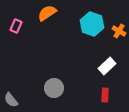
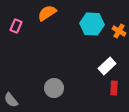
cyan hexagon: rotated 15 degrees counterclockwise
red rectangle: moved 9 px right, 7 px up
